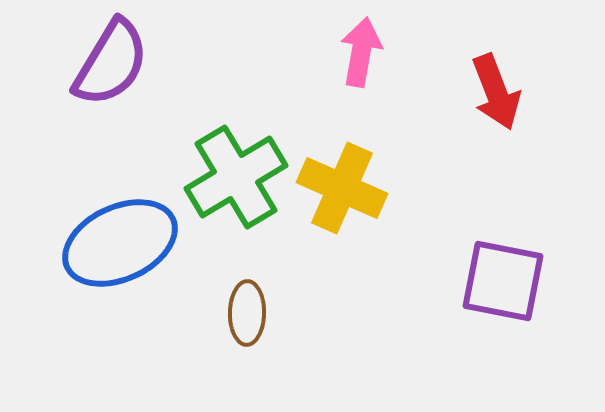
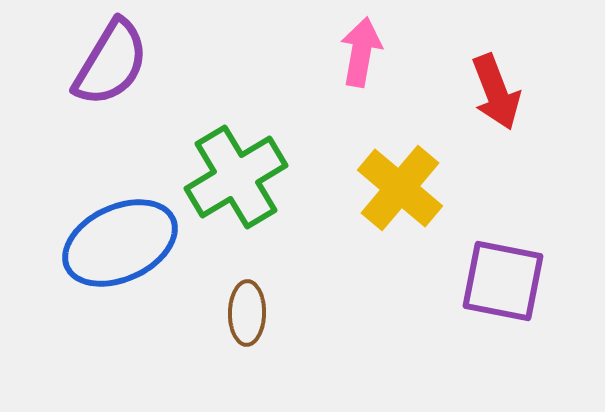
yellow cross: moved 58 px right; rotated 16 degrees clockwise
